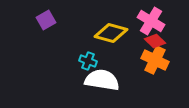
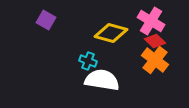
purple square: rotated 30 degrees counterclockwise
orange cross: rotated 12 degrees clockwise
